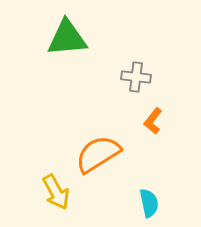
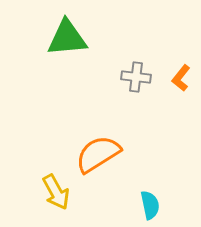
orange L-shape: moved 28 px right, 43 px up
cyan semicircle: moved 1 px right, 2 px down
